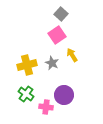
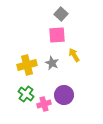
pink square: rotated 30 degrees clockwise
yellow arrow: moved 2 px right
pink cross: moved 2 px left, 3 px up; rotated 24 degrees counterclockwise
